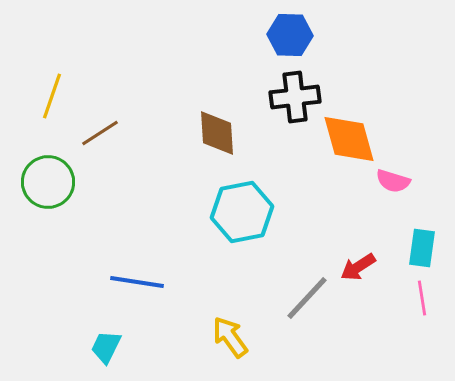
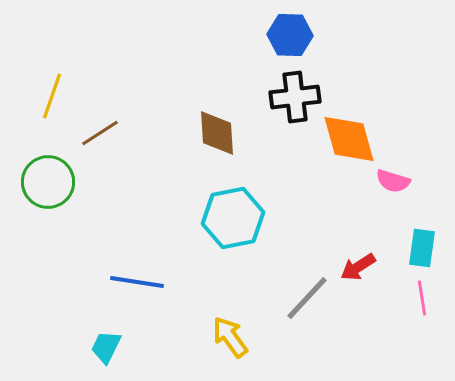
cyan hexagon: moved 9 px left, 6 px down
